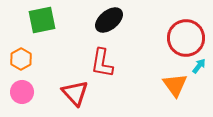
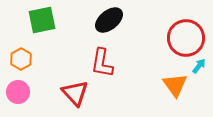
pink circle: moved 4 px left
